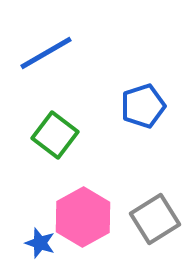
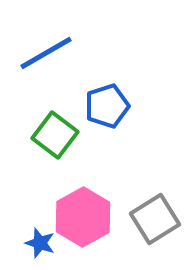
blue pentagon: moved 36 px left
